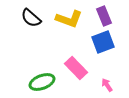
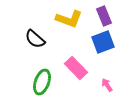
black semicircle: moved 4 px right, 21 px down
green ellipse: rotated 50 degrees counterclockwise
